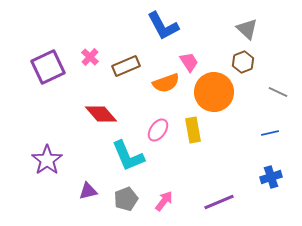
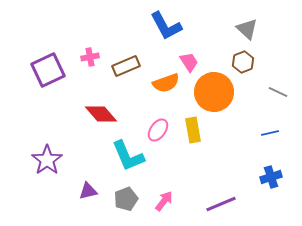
blue L-shape: moved 3 px right
pink cross: rotated 36 degrees clockwise
purple square: moved 3 px down
purple line: moved 2 px right, 2 px down
